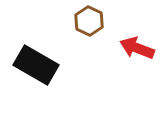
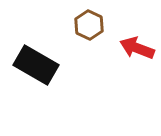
brown hexagon: moved 4 px down
